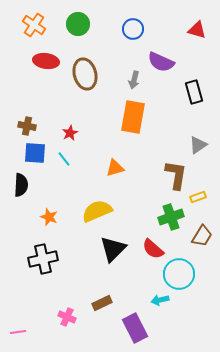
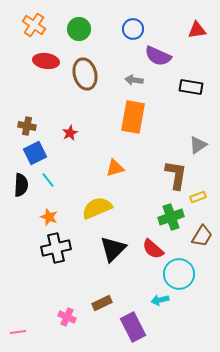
green circle: moved 1 px right, 5 px down
red triangle: rotated 24 degrees counterclockwise
purple semicircle: moved 3 px left, 6 px up
gray arrow: rotated 84 degrees clockwise
black rectangle: moved 3 px left, 5 px up; rotated 65 degrees counterclockwise
blue square: rotated 30 degrees counterclockwise
cyan line: moved 16 px left, 21 px down
yellow semicircle: moved 3 px up
black cross: moved 13 px right, 11 px up
purple rectangle: moved 2 px left, 1 px up
